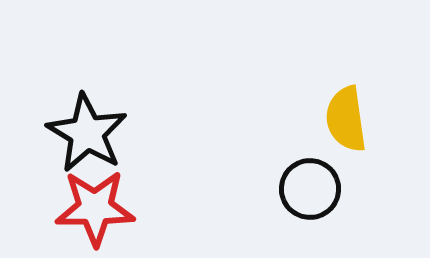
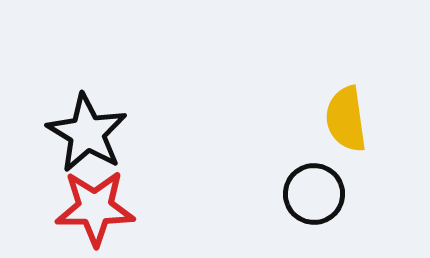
black circle: moved 4 px right, 5 px down
